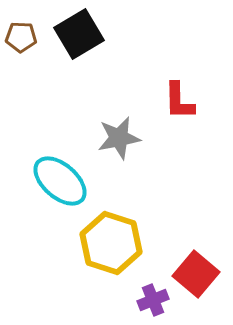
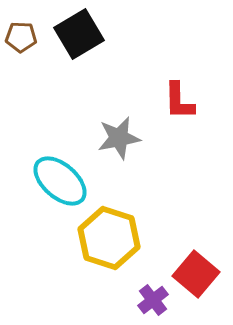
yellow hexagon: moved 2 px left, 5 px up
purple cross: rotated 16 degrees counterclockwise
